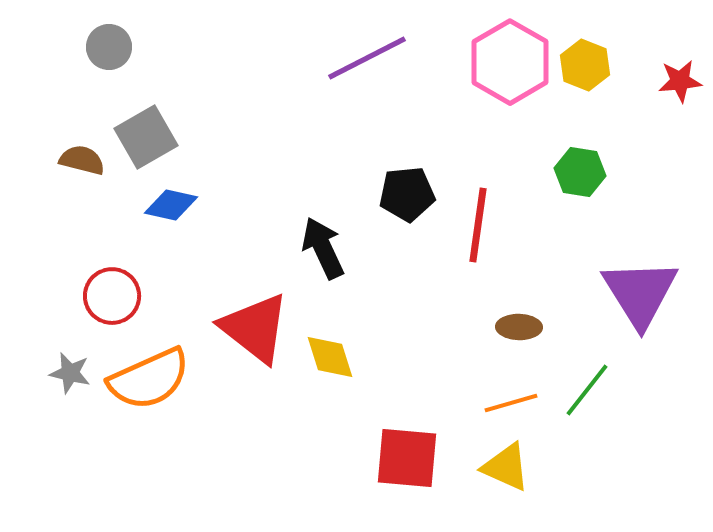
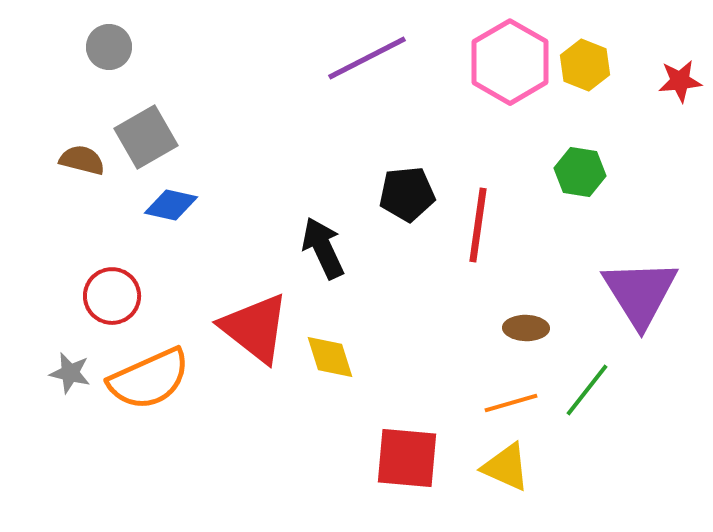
brown ellipse: moved 7 px right, 1 px down
